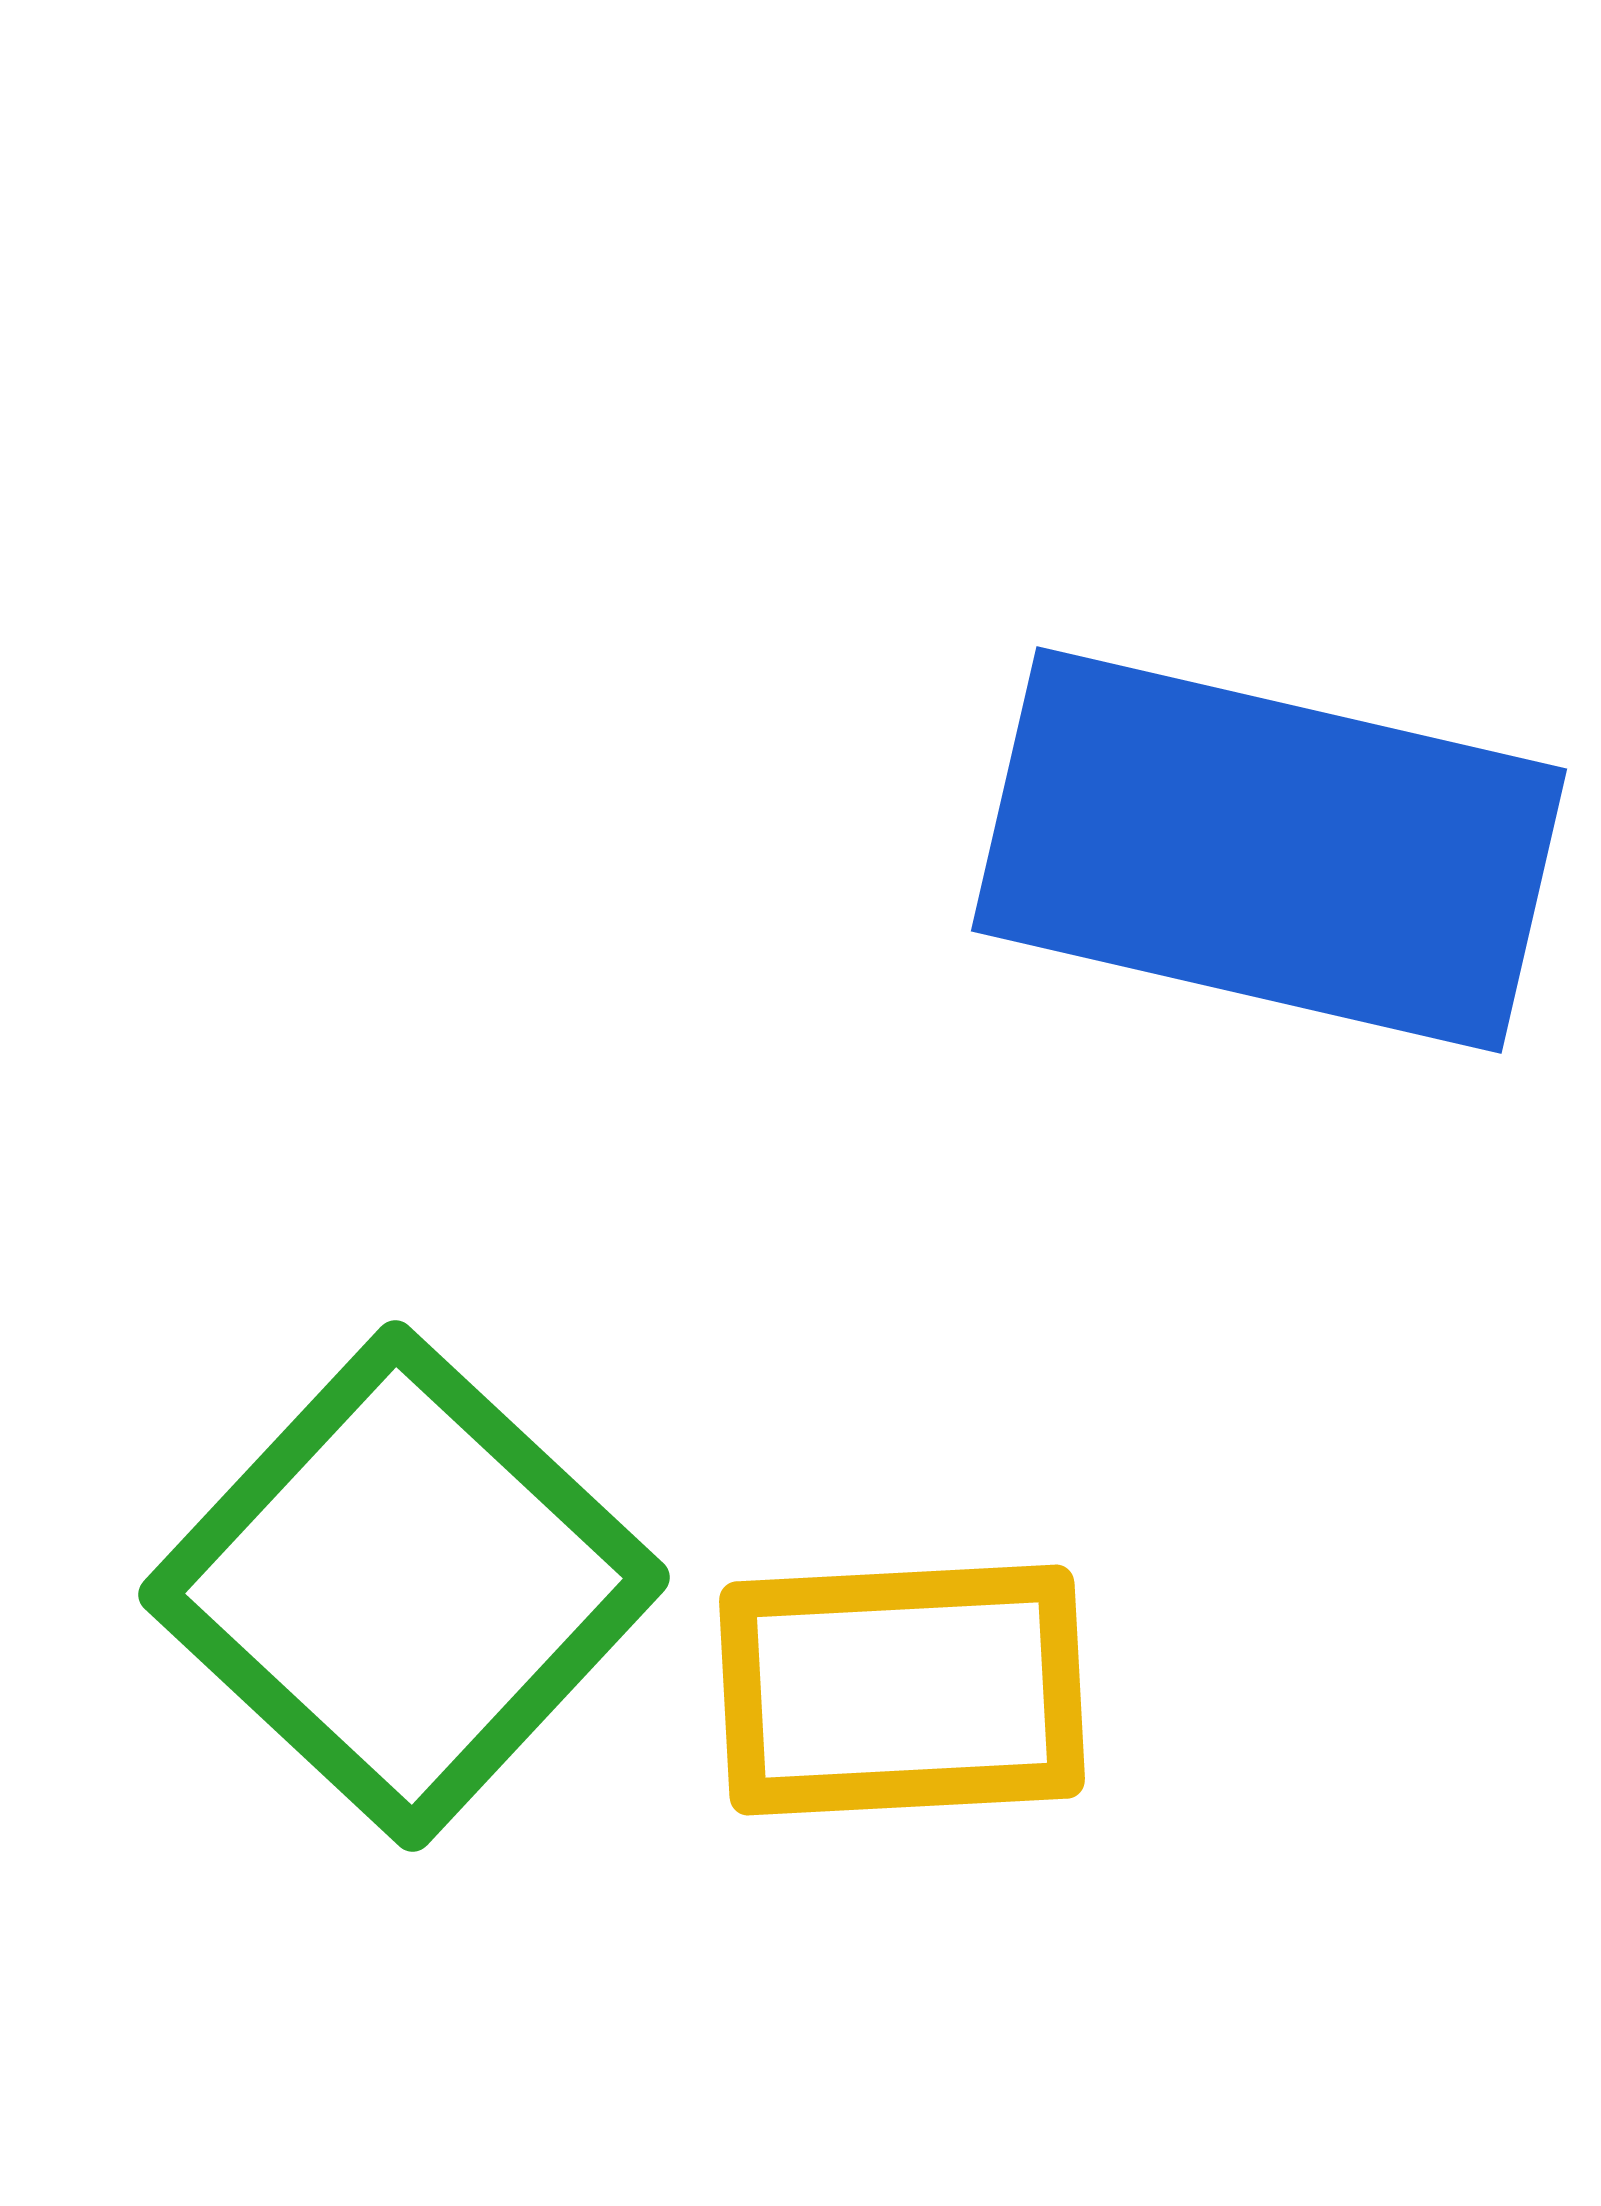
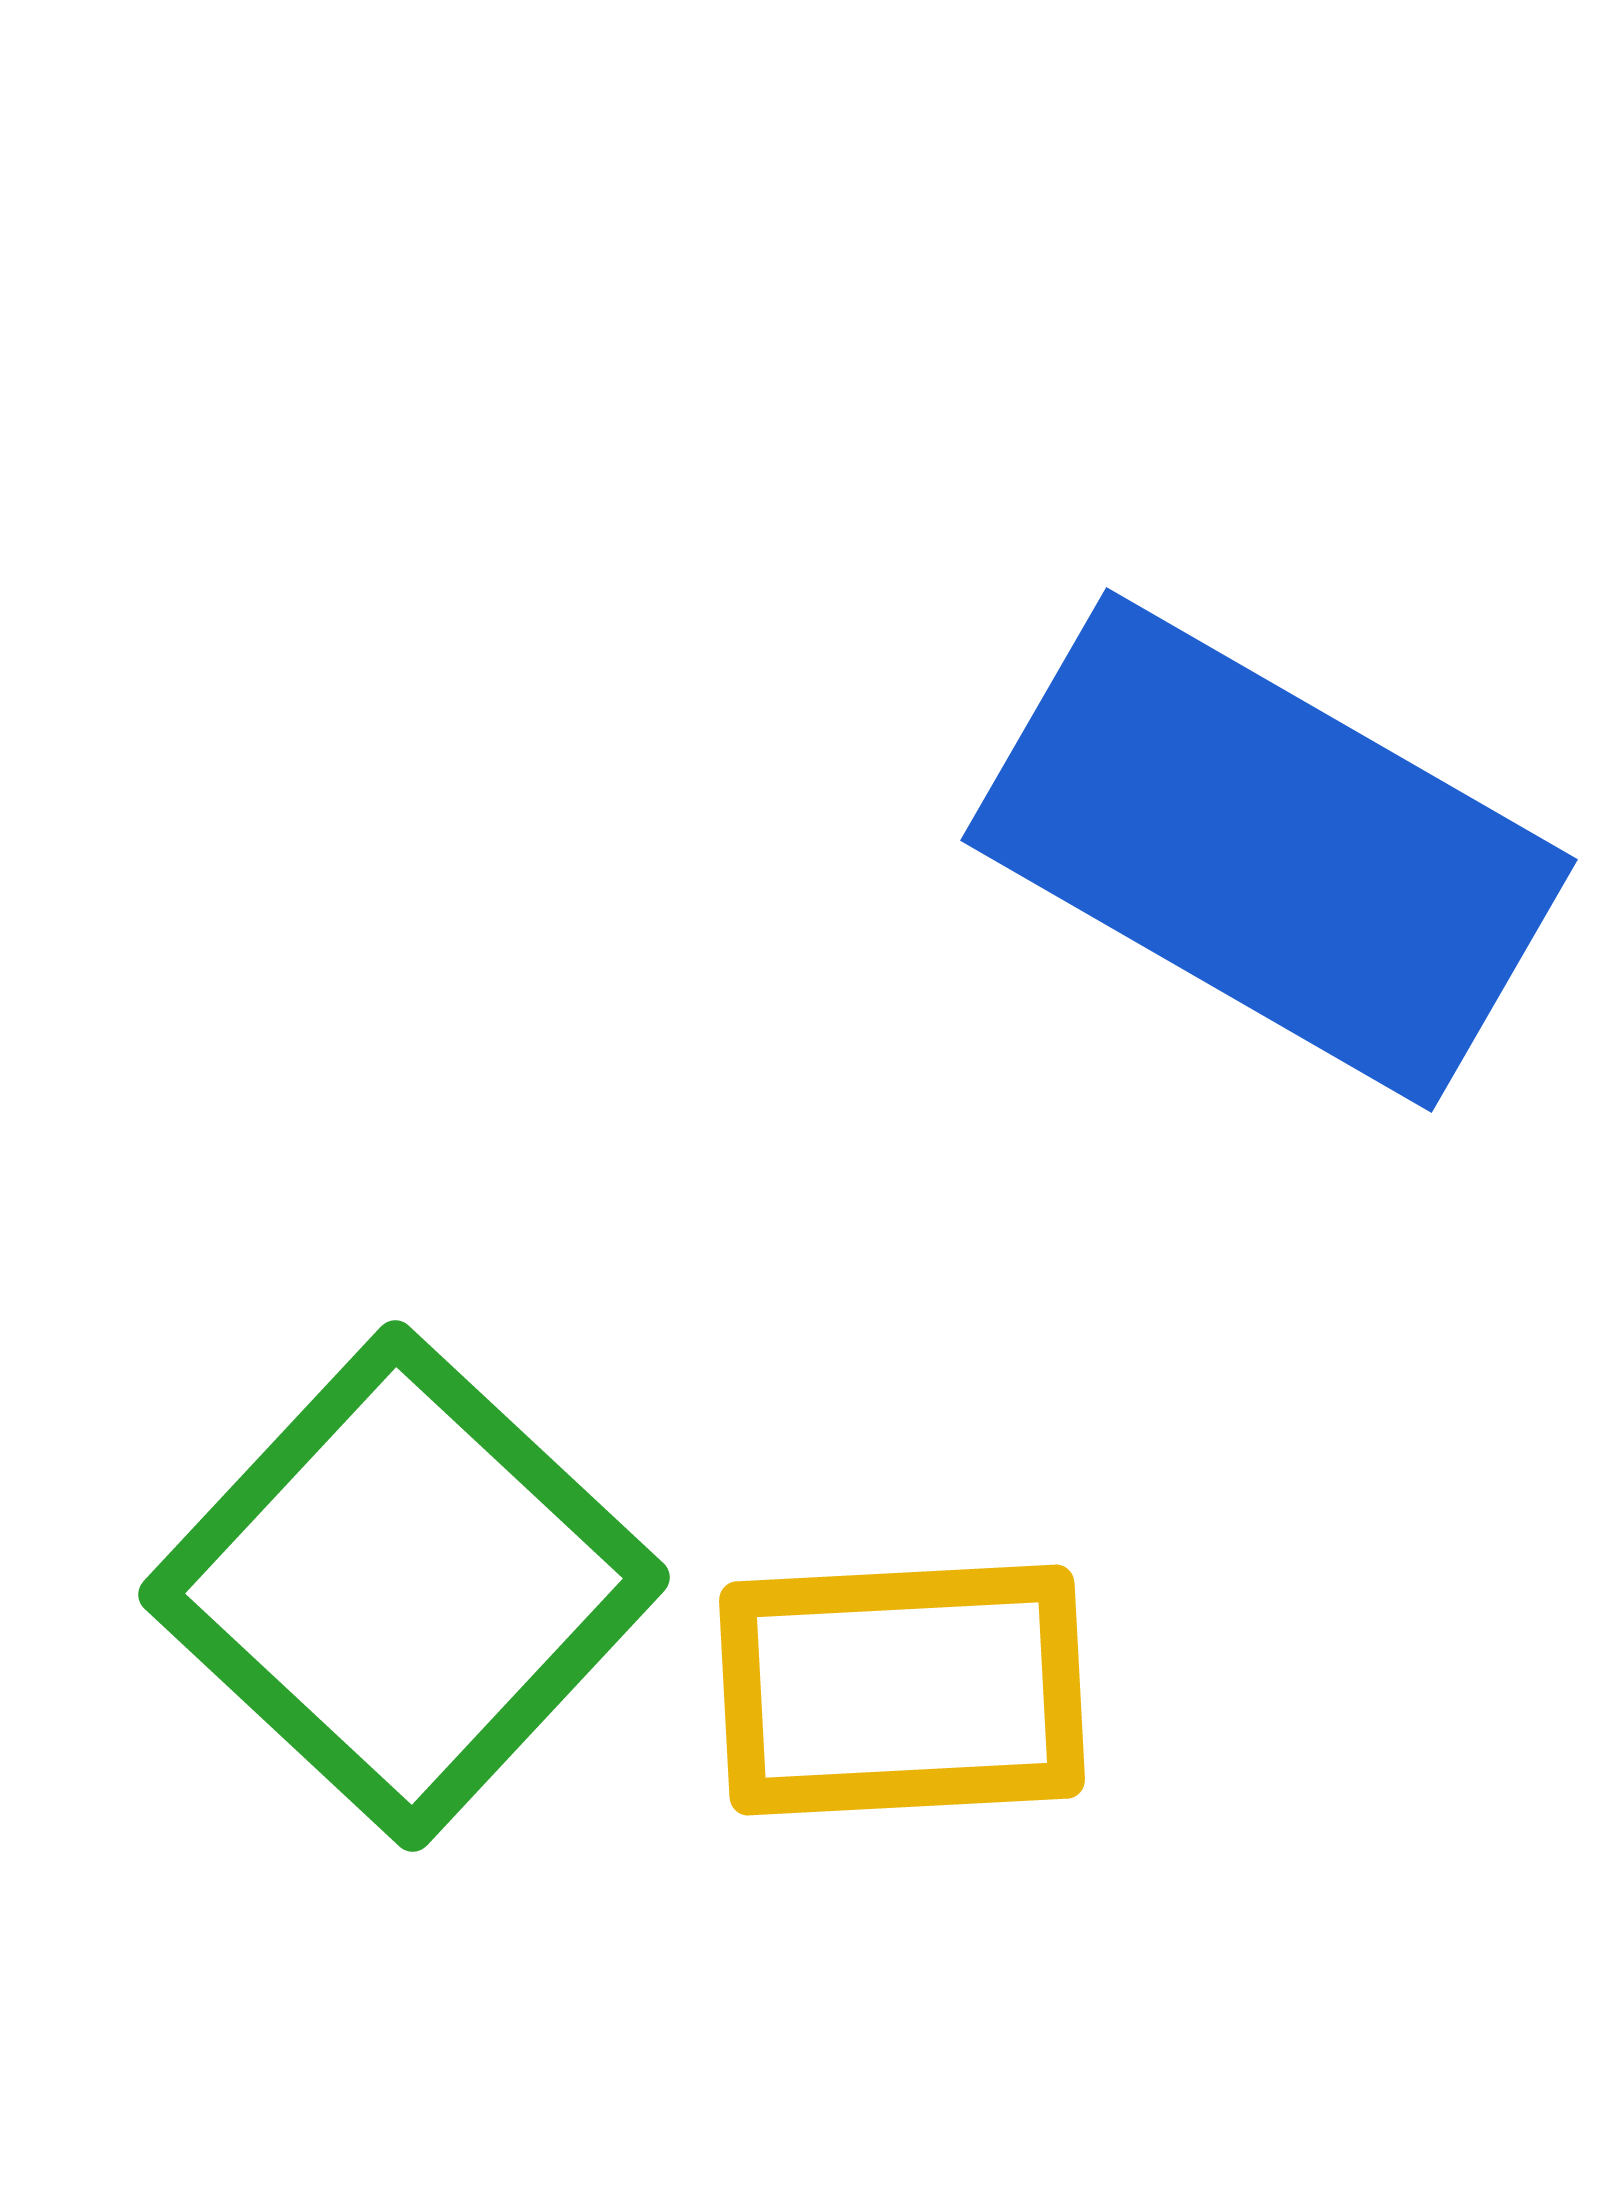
blue rectangle: rotated 17 degrees clockwise
